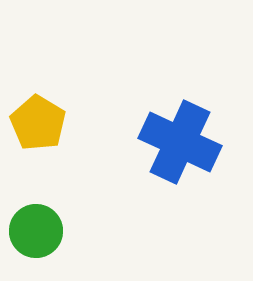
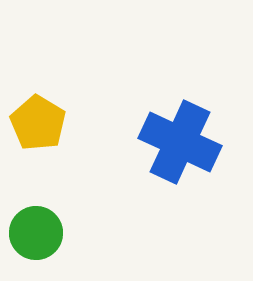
green circle: moved 2 px down
